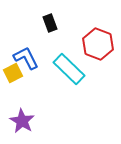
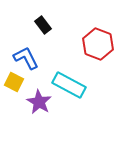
black rectangle: moved 7 px left, 2 px down; rotated 18 degrees counterclockwise
cyan rectangle: moved 16 px down; rotated 16 degrees counterclockwise
yellow square: moved 1 px right, 9 px down; rotated 36 degrees counterclockwise
purple star: moved 17 px right, 19 px up
